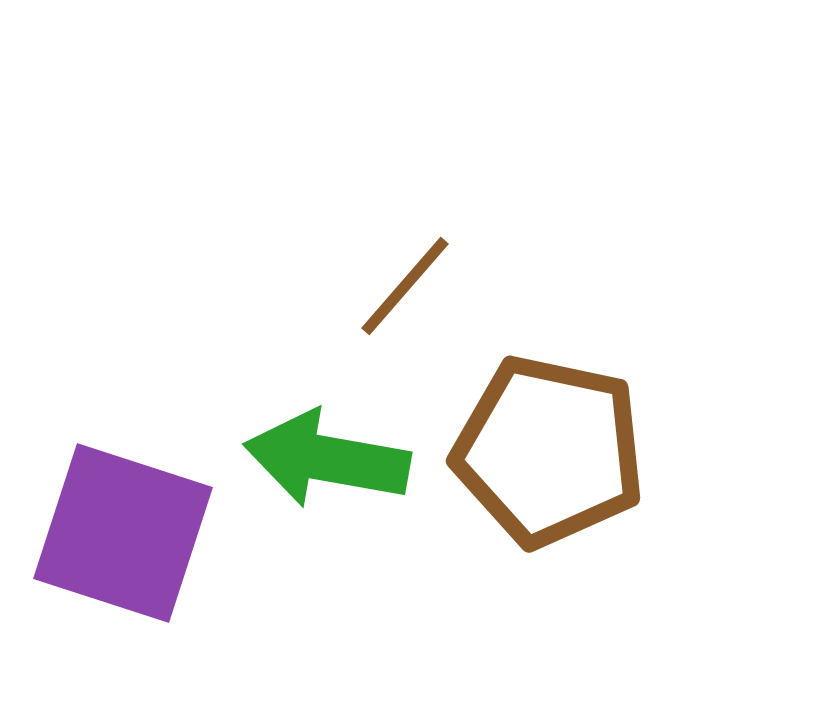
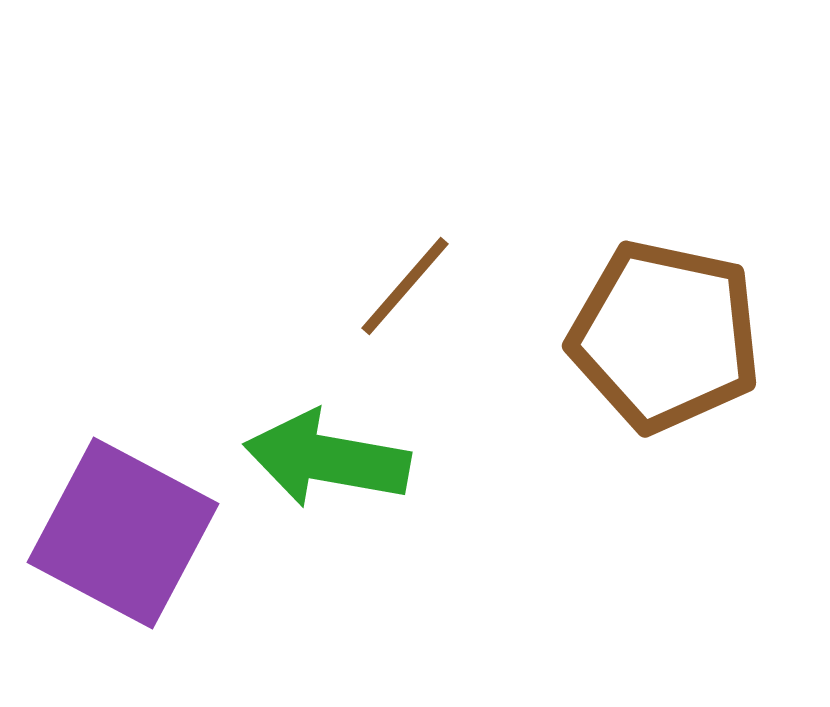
brown pentagon: moved 116 px right, 115 px up
purple square: rotated 10 degrees clockwise
